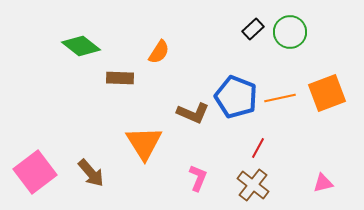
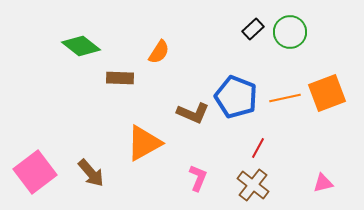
orange line: moved 5 px right
orange triangle: rotated 33 degrees clockwise
